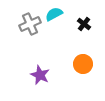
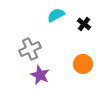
cyan semicircle: moved 2 px right, 1 px down
gray cross: moved 25 px down
